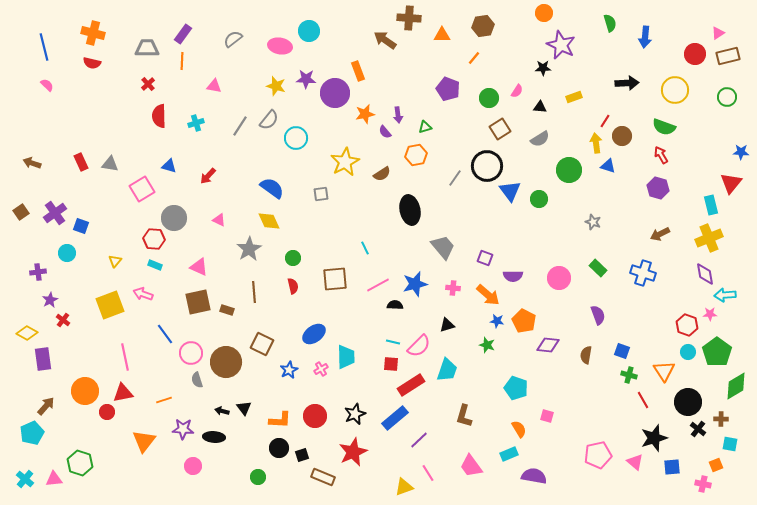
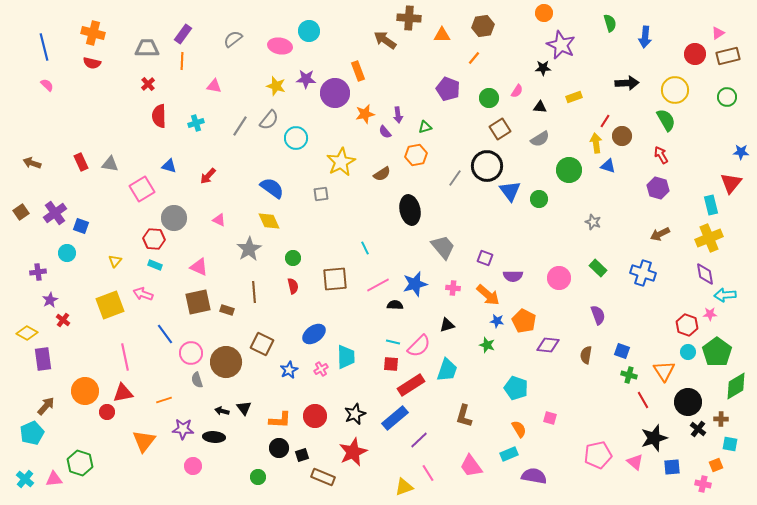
green semicircle at (664, 127): moved 2 px right, 7 px up; rotated 140 degrees counterclockwise
yellow star at (345, 162): moved 4 px left
pink square at (547, 416): moved 3 px right, 2 px down
